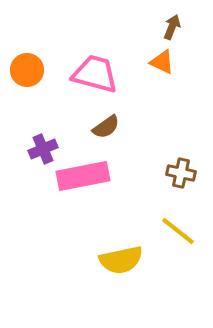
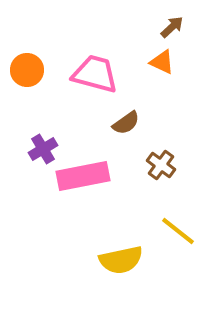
brown arrow: rotated 25 degrees clockwise
brown semicircle: moved 20 px right, 4 px up
purple cross: rotated 8 degrees counterclockwise
brown cross: moved 20 px left, 8 px up; rotated 24 degrees clockwise
